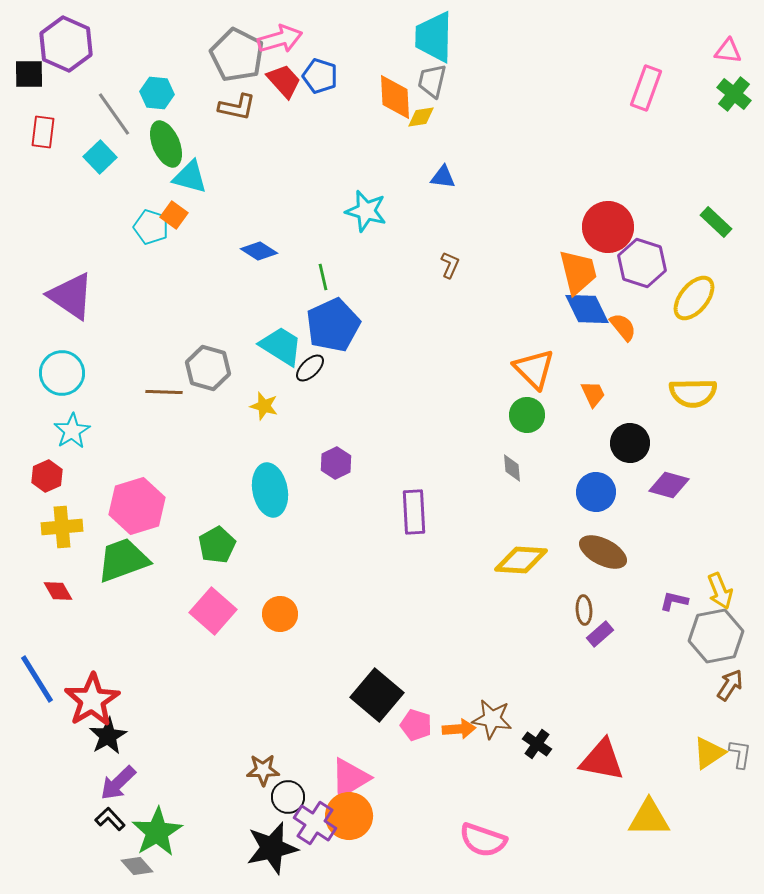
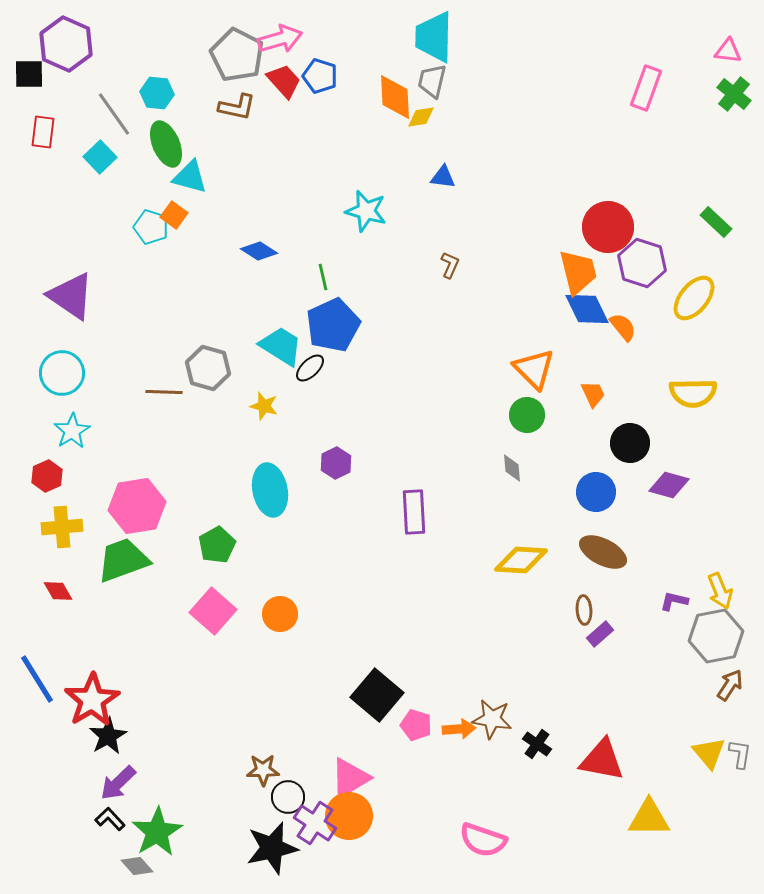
pink hexagon at (137, 506): rotated 8 degrees clockwise
yellow triangle at (709, 753): rotated 36 degrees counterclockwise
